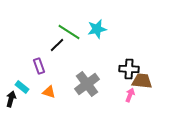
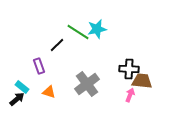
green line: moved 9 px right
black arrow: moved 6 px right; rotated 35 degrees clockwise
